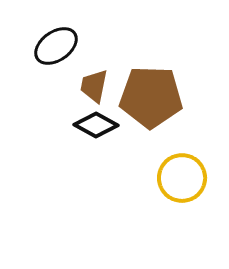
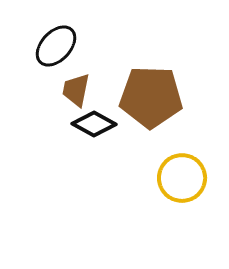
black ellipse: rotated 12 degrees counterclockwise
brown trapezoid: moved 18 px left, 4 px down
black diamond: moved 2 px left, 1 px up
